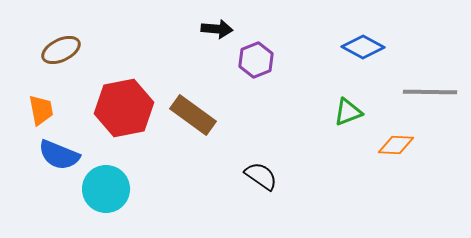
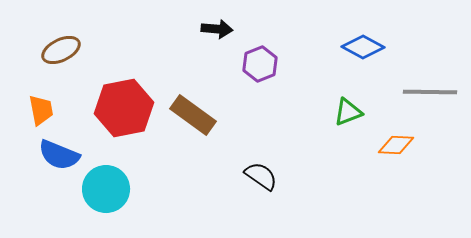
purple hexagon: moved 4 px right, 4 px down
